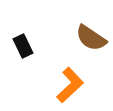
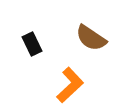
black rectangle: moved 9 px right, 2 px up
